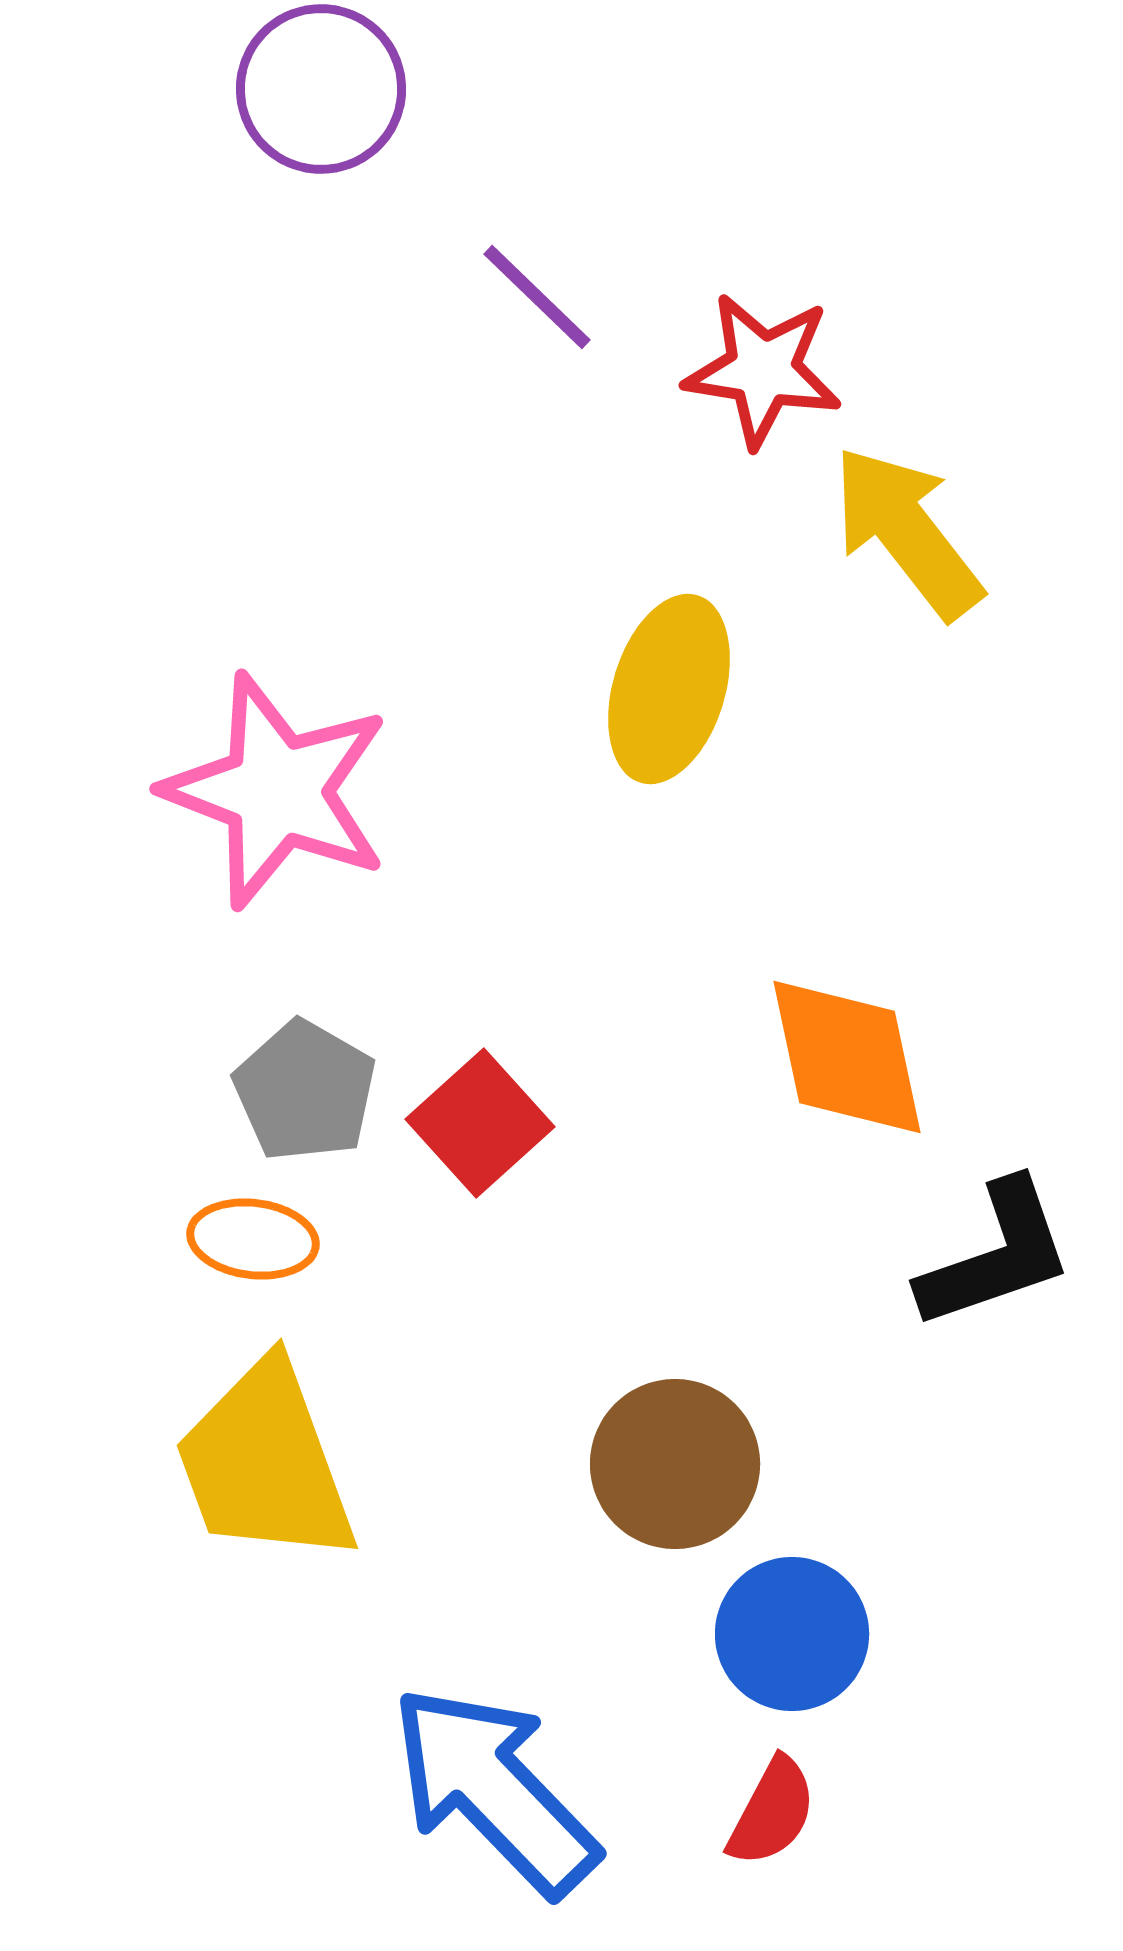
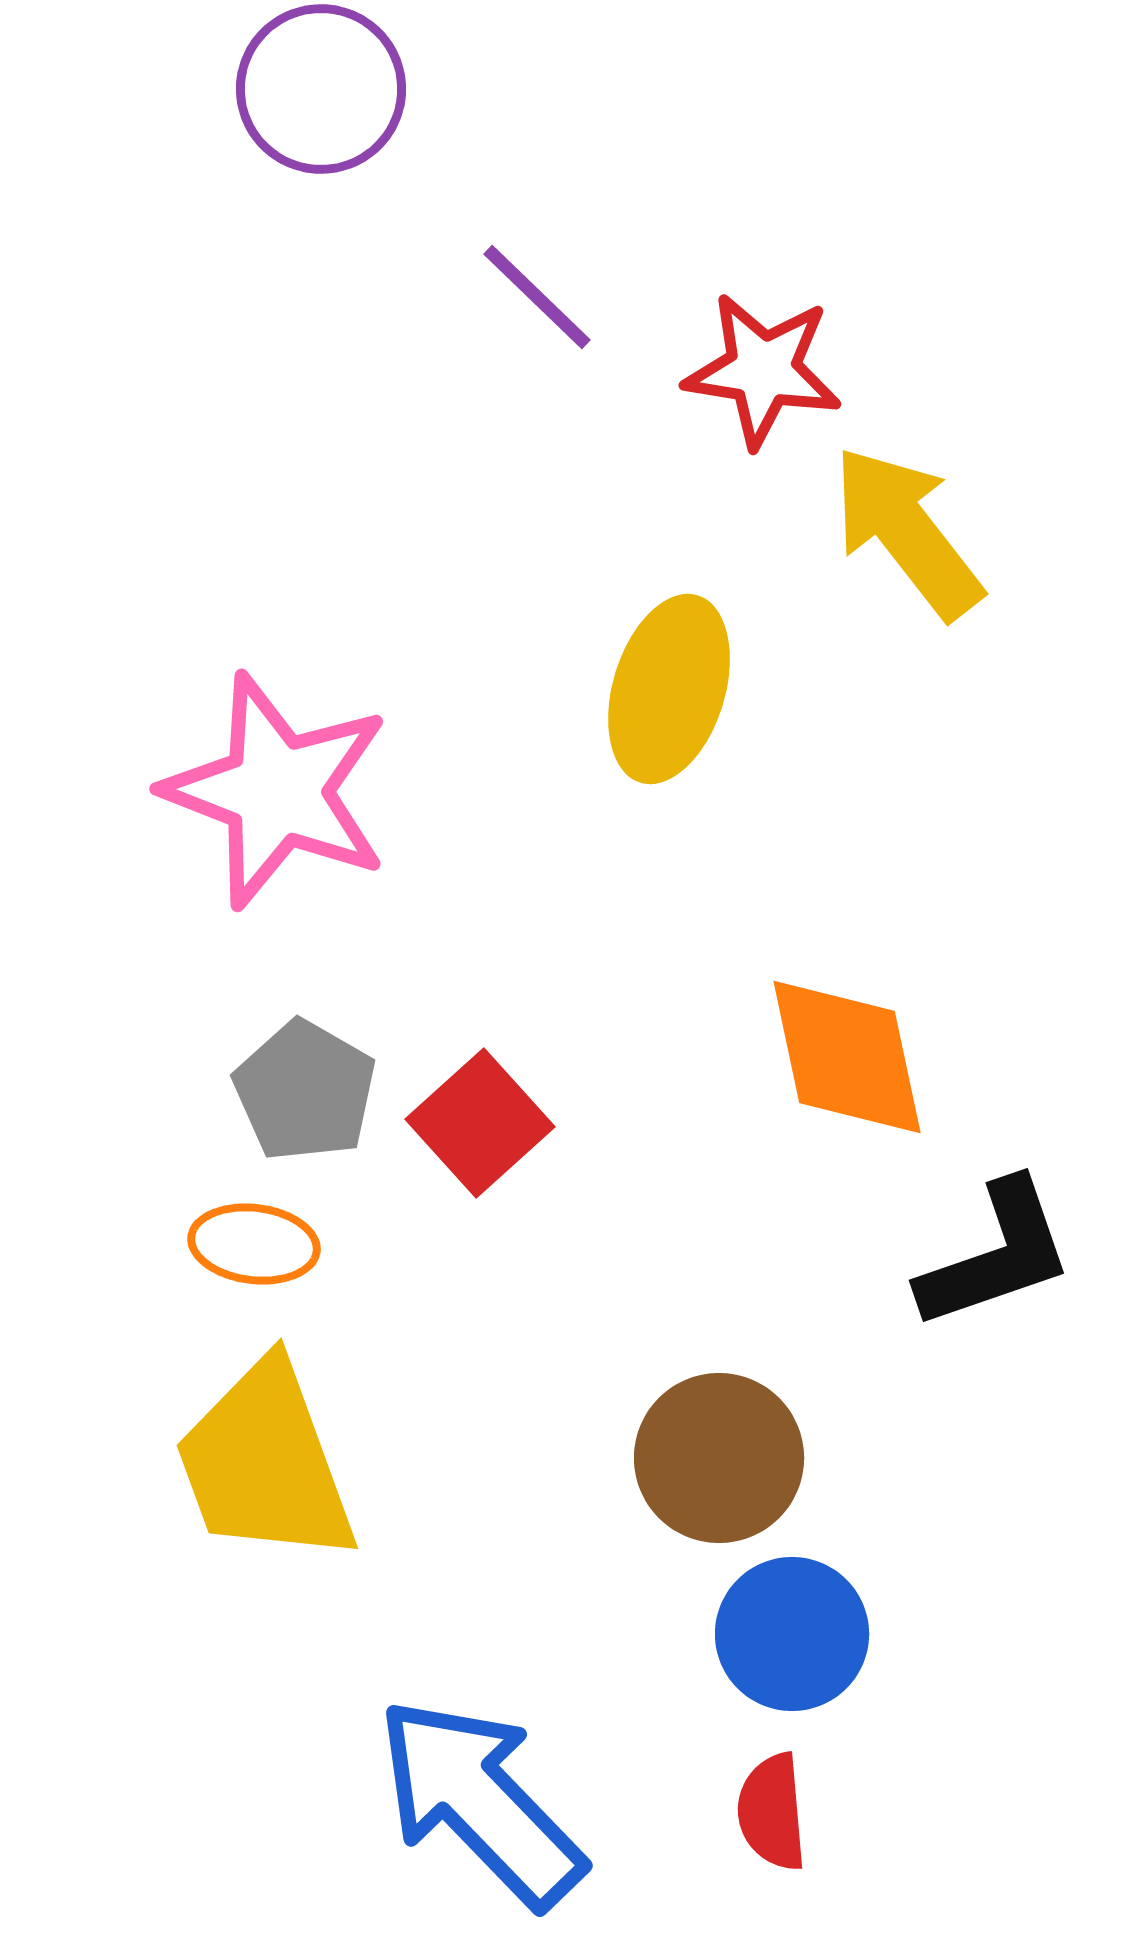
orange ellipse: moved 1 px right, 5 px down
brown circle: moved 44 px right, 6 px up
blue arrow: moved 14 px left, 12 px down
red semicircle: rotated 147 degrees clockwise
